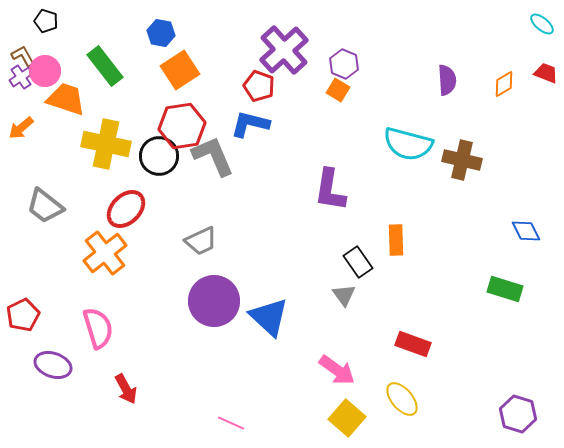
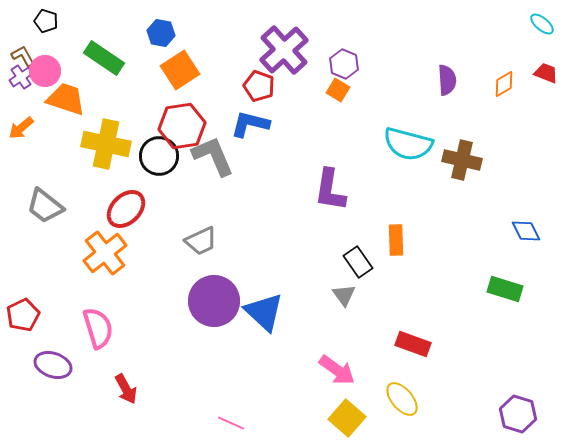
green rectangle at (105, 66): moved 1 px left, 8 px up; rotated 18 degrees counterclockwise
blue triangle at (269, 317): moved 5 px left, 5 px up
